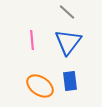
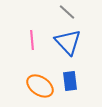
blue triangle: rotated 20 degrees counterclockwise
